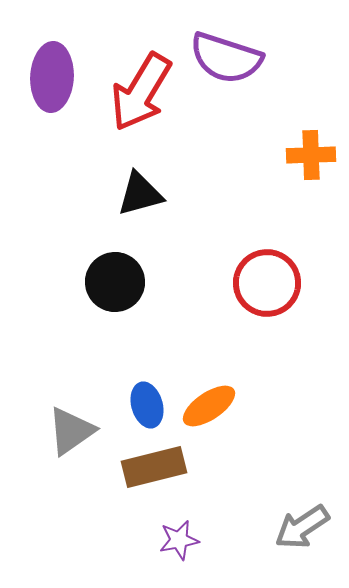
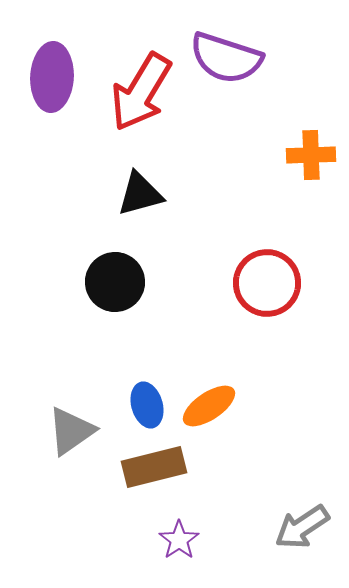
purple star: rotated 24 degrees counterclockwise
